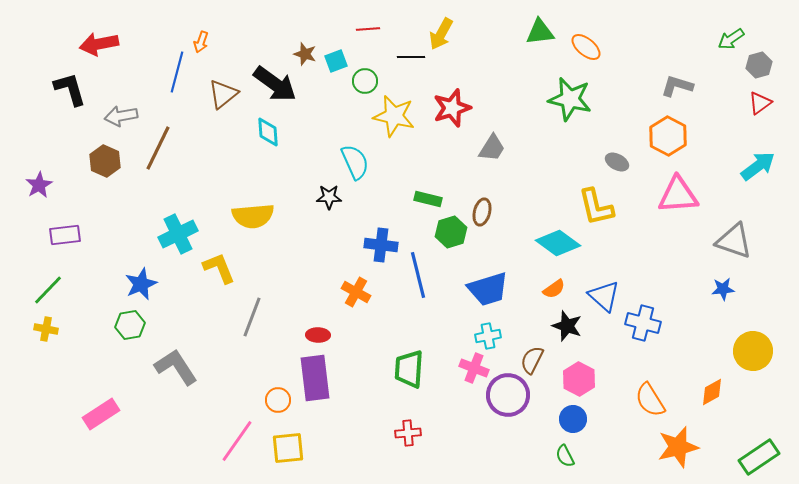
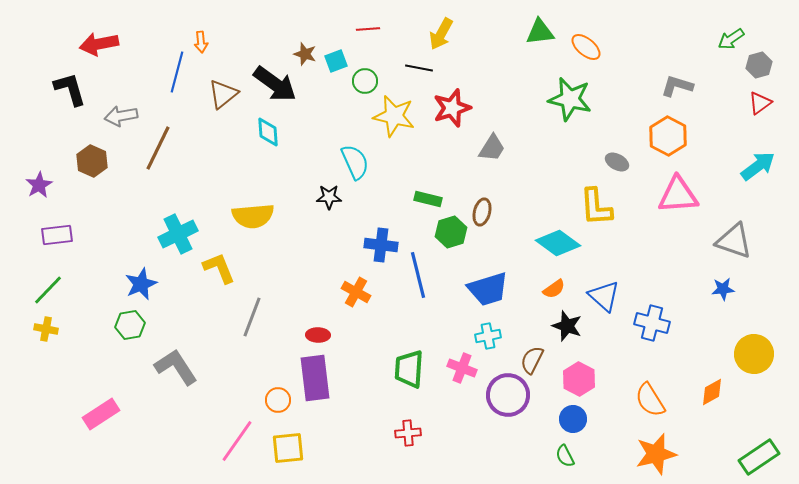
orange arrow at (201, 42): rotated 25 degrees counterclockwise
black line at (411, 57): moved 8 px right, 11 px down; rotated 12 degrees clockwise
brown hexagon at (105, 161): moved 13 px left
yellow L-shape at (596, 207): rotated 9 degrees clockwise
purple rectangle at (65, 235): moved 8 px left
blue cross at (643, 323): moved 9 px right
yellow circle at (753, 351): moved 1 px right, 3 px down
pink cross at (474, 368): moved 12 px left
orange star at (678, 447): moved 22 px left, 7 px down
